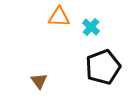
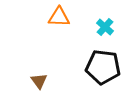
cyan cross: moved 14 px right
black pentagon: rotated 28 degrees clockwise
